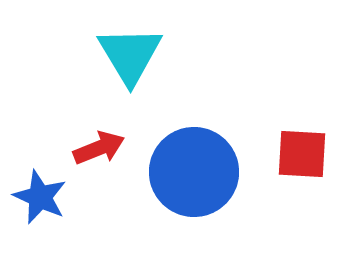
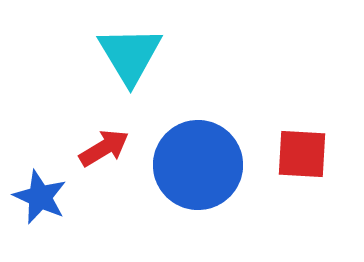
red arrow: moved 5 px right; rotated 9 degrees counterclockwise
blue circle: moved 4 px right, 7 px up
